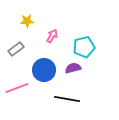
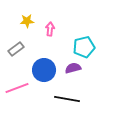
pink arrow: moved 2 px left, 7 px up; rotated 24 degrees counterclockwise
